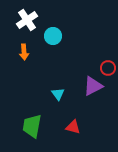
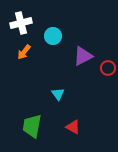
white cross: moved 6 px left, 3 px down; rotated 20 degrees clockwise
orange arrow: rotated 42 degrees clockwise
purple triangle: moved 10 px left, 30 px up
red triangle: rotated 14 degrees clockwise
